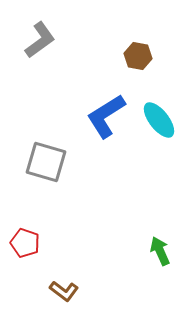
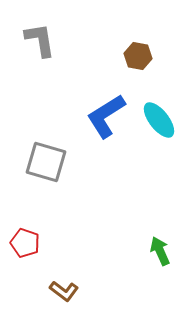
gray L-shape: rotated 63 degrees counterclockwise
